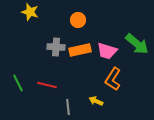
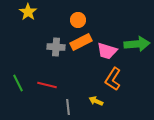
yellow star: moved 2 px left; rotated 18 degrees clockwise
green arrow: rotated 45 degrees counterclockwise
orange rectangle: moved 1 px right, 8 px up; rotated 15 degrees counterclockwise
